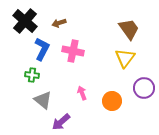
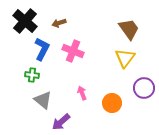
pink cross: rotated 10 degrees clockwise
orange circle: moved 2 px down
